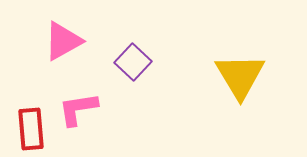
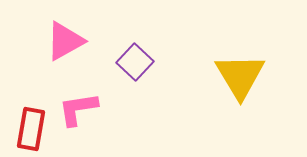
pink triangle: moved 2 px right
purple square: moved 2 px right
red rectangle: rotated 15 degrees clockwise
